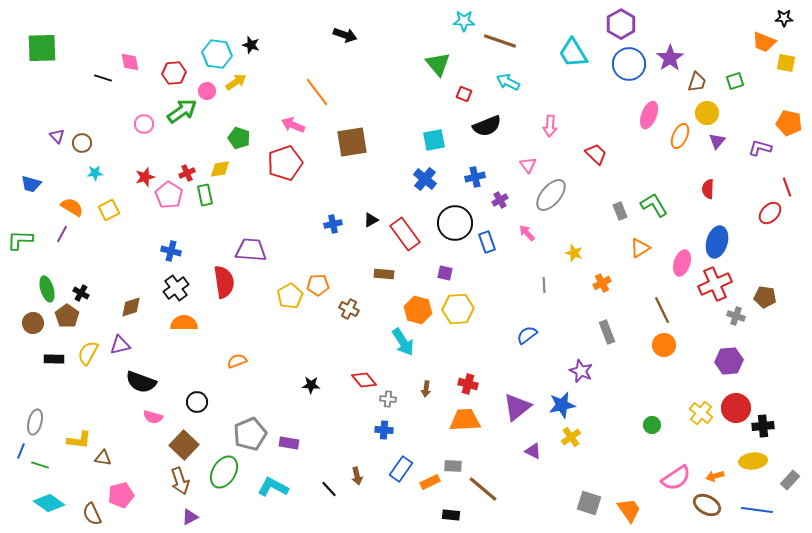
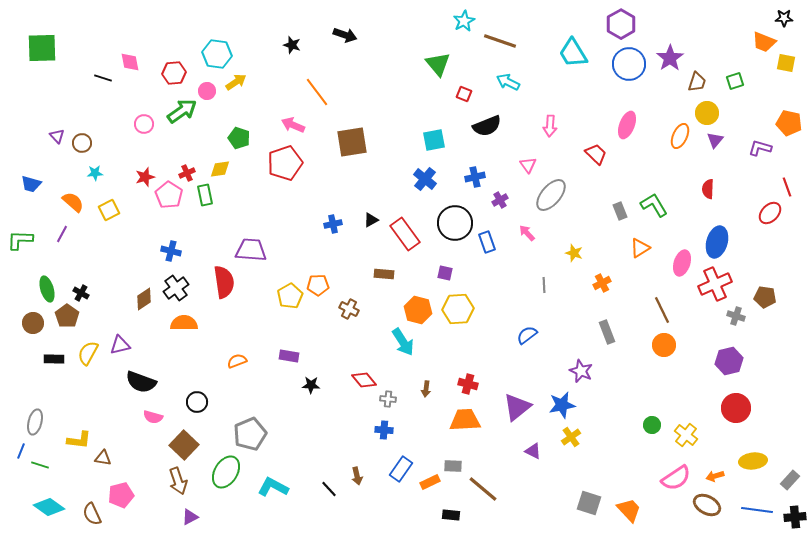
cyan star at (464, 21): rotated 30 degrees counterclockwise
black star at (251, 45): moved 41 px right
pink ellipse at (649, 115): moved 22 px left, 10 px down
purple triangle at (717, 141): moved 2 px left, 1 px up
orange semicircle at (72, 207): moved 1 px right, 5 px up; rotated 10 degrees clockwise
brown diamond at (131, 307): moved 13 px right, 8 px up; rotated 15 degrees counterclockwise
purple hexagon at (729, 361): rotated 8 degrees counterclockwise
yellow cross at (701, 413): moved 15 px left, 22 px down
black cross at (763, 426): moved 32 px right, 91 px down
purple rectangle at (289, 443): moved 87 px up
green ellipse at (224, 472): moved 2 px right
brown arrow at (180, 481): moved 2 px left
cyan diamond at (49, 503): moved 4 px down
orange trapezoid at (629, 510): rotated 8 degrees counterclockwise
